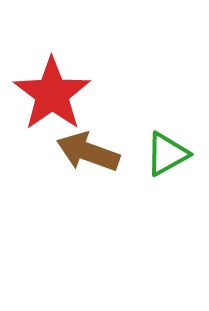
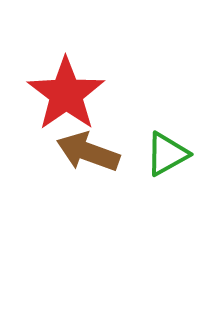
red star: moved 14 px right
